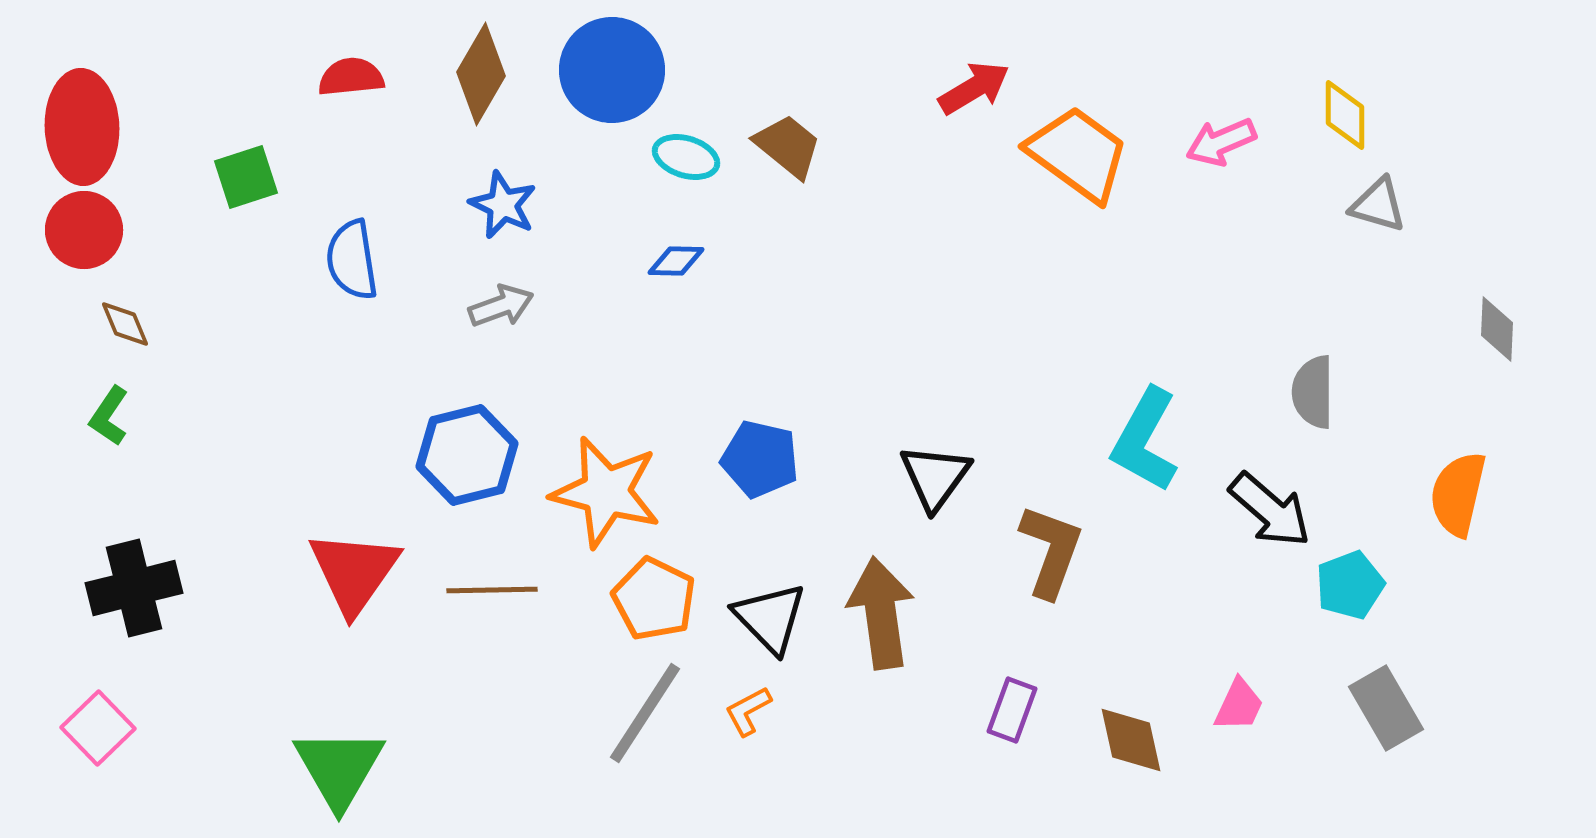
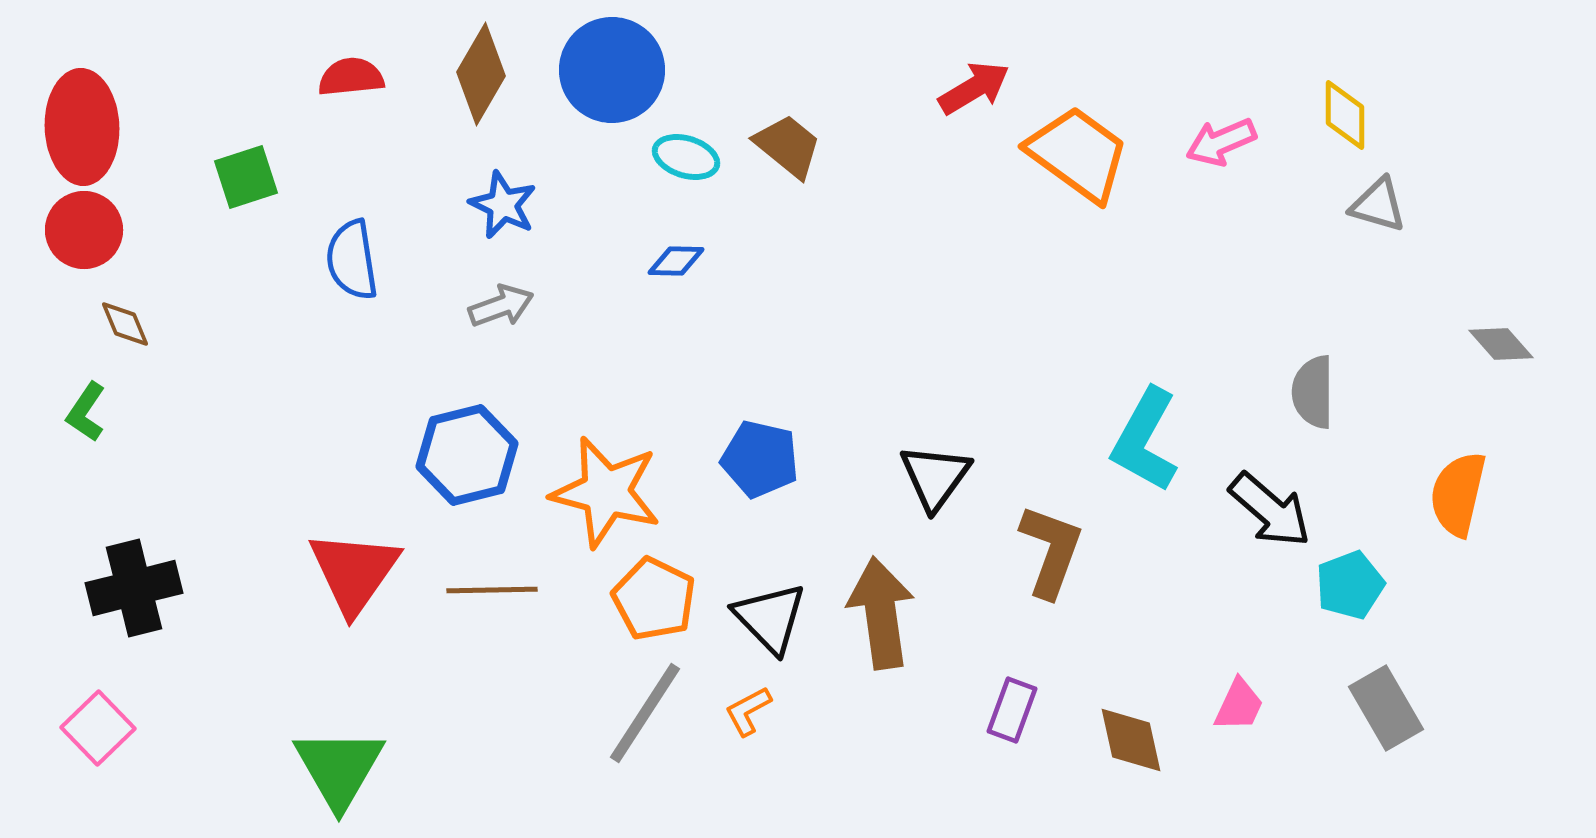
gray diamond at (1497, 329): moved 4 px right, 15 px down; rotated 44 degrees counterclockwise
green L-shape at (109, 416): moved 23 px left, 4 px up
